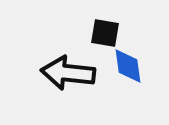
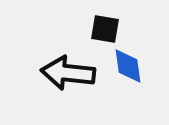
black square: moved 4 px up
